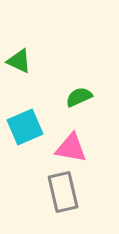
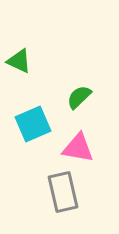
green semicircle: rotated 20 degrees counterclockwise
cyan square: moved 8 px right, 3 px up
pink triangle: moved 7 px right
